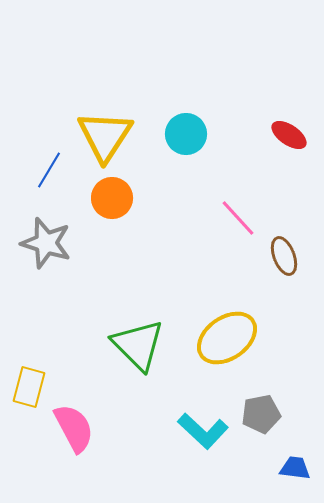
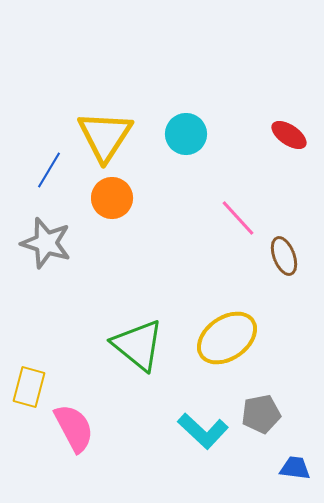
green triangle: rotated 6 degrees counterclockwise
